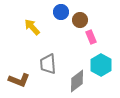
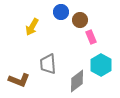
yellow arrow: rotated 108 degrees counterclockwise
